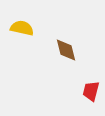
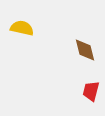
brown diamond: moved 19 px right
